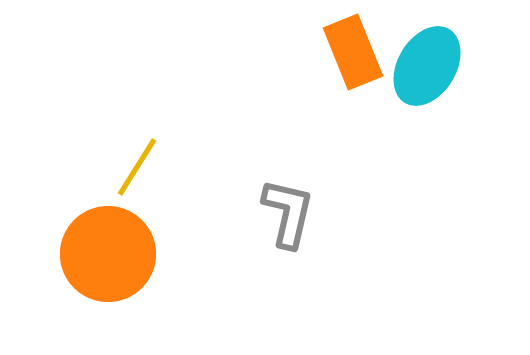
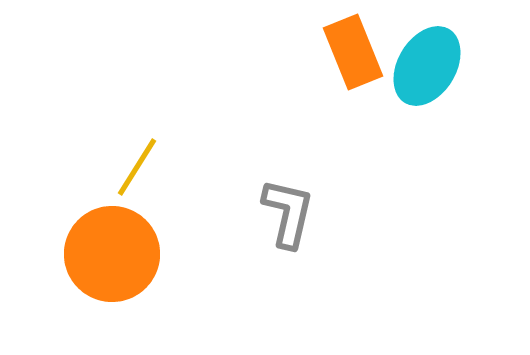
orange circle: moved 4 px right
